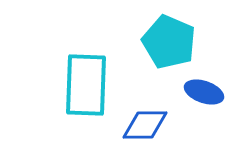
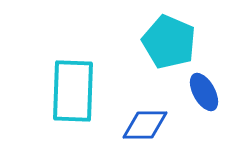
cyan rectangle: moved 13 px left, 6 px down
blue ellipse: rotated 42 degrees clockwise
